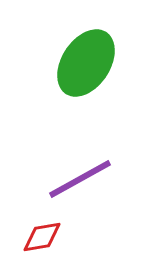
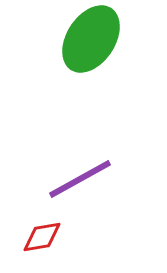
green ellipse: moved 5 px right, 24 px up
